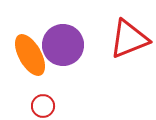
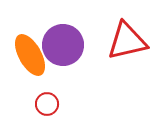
red triangle: moved 2 px left, 2 px down; rotated 9 degrees clockwise
red circle: moved 4 px right, 2 px up
